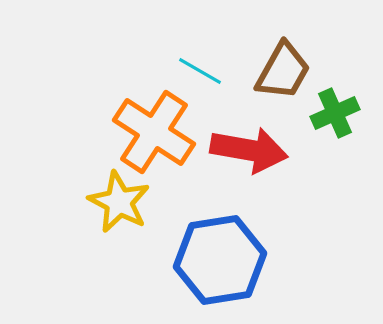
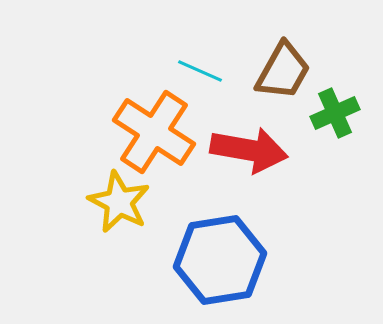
cyan line: rotated 6 degrees counterclockwise
